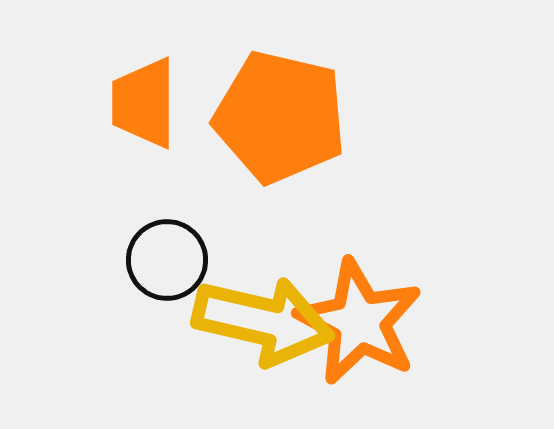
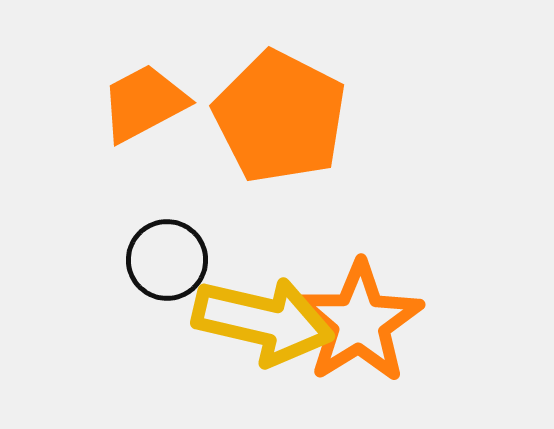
orange trapezoid: rotated 62 degrees clockwise
orange pentagon: rotated 14 degrees clockwise
orange star: rotated 12 degrees clockwise
